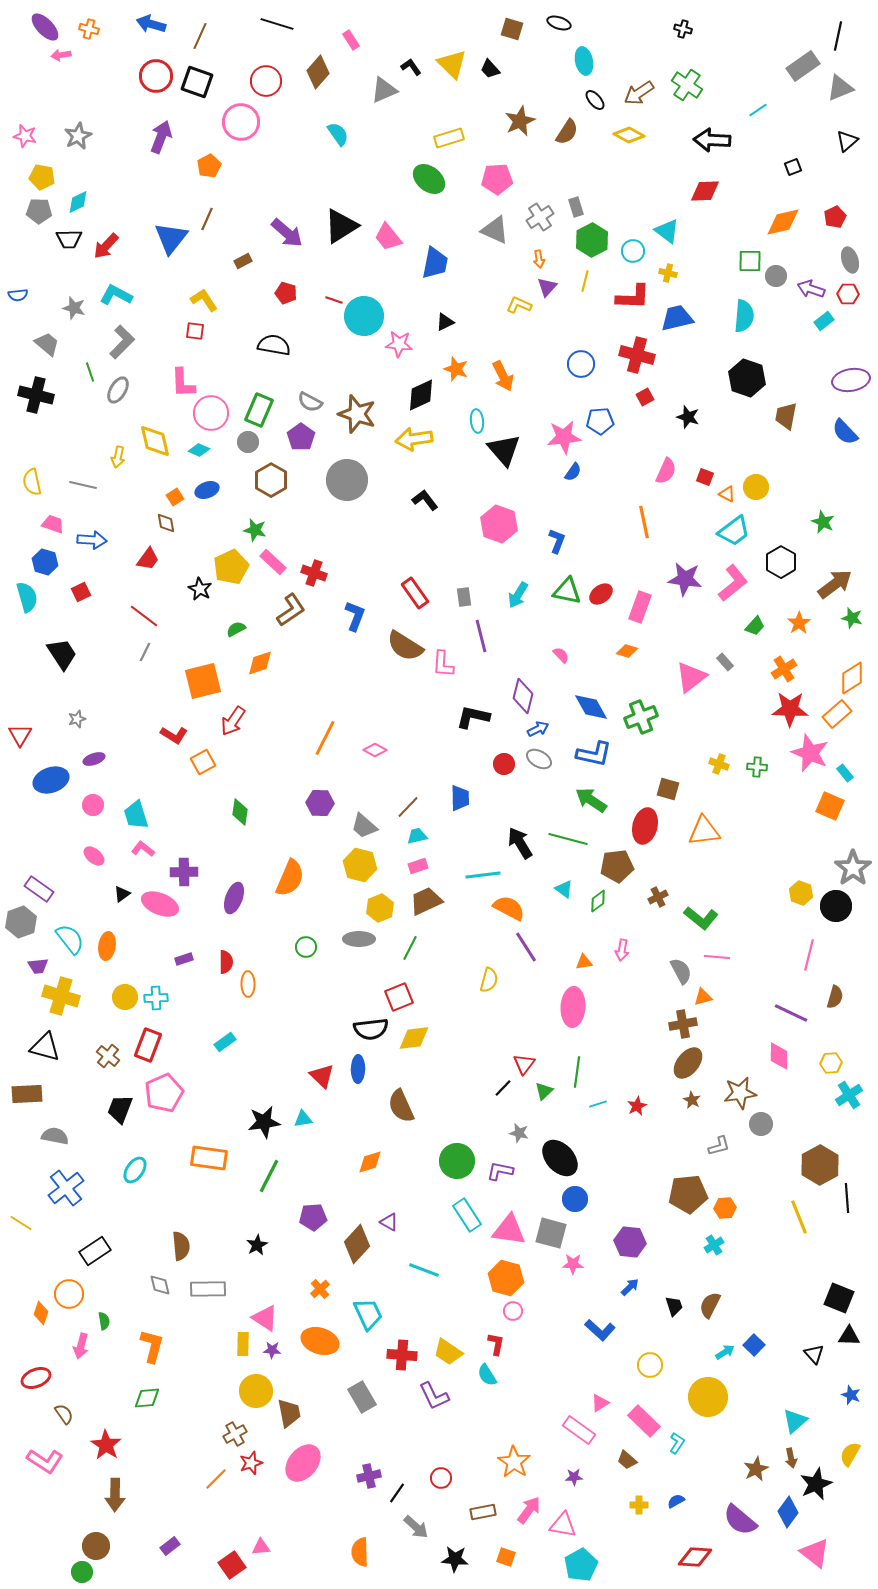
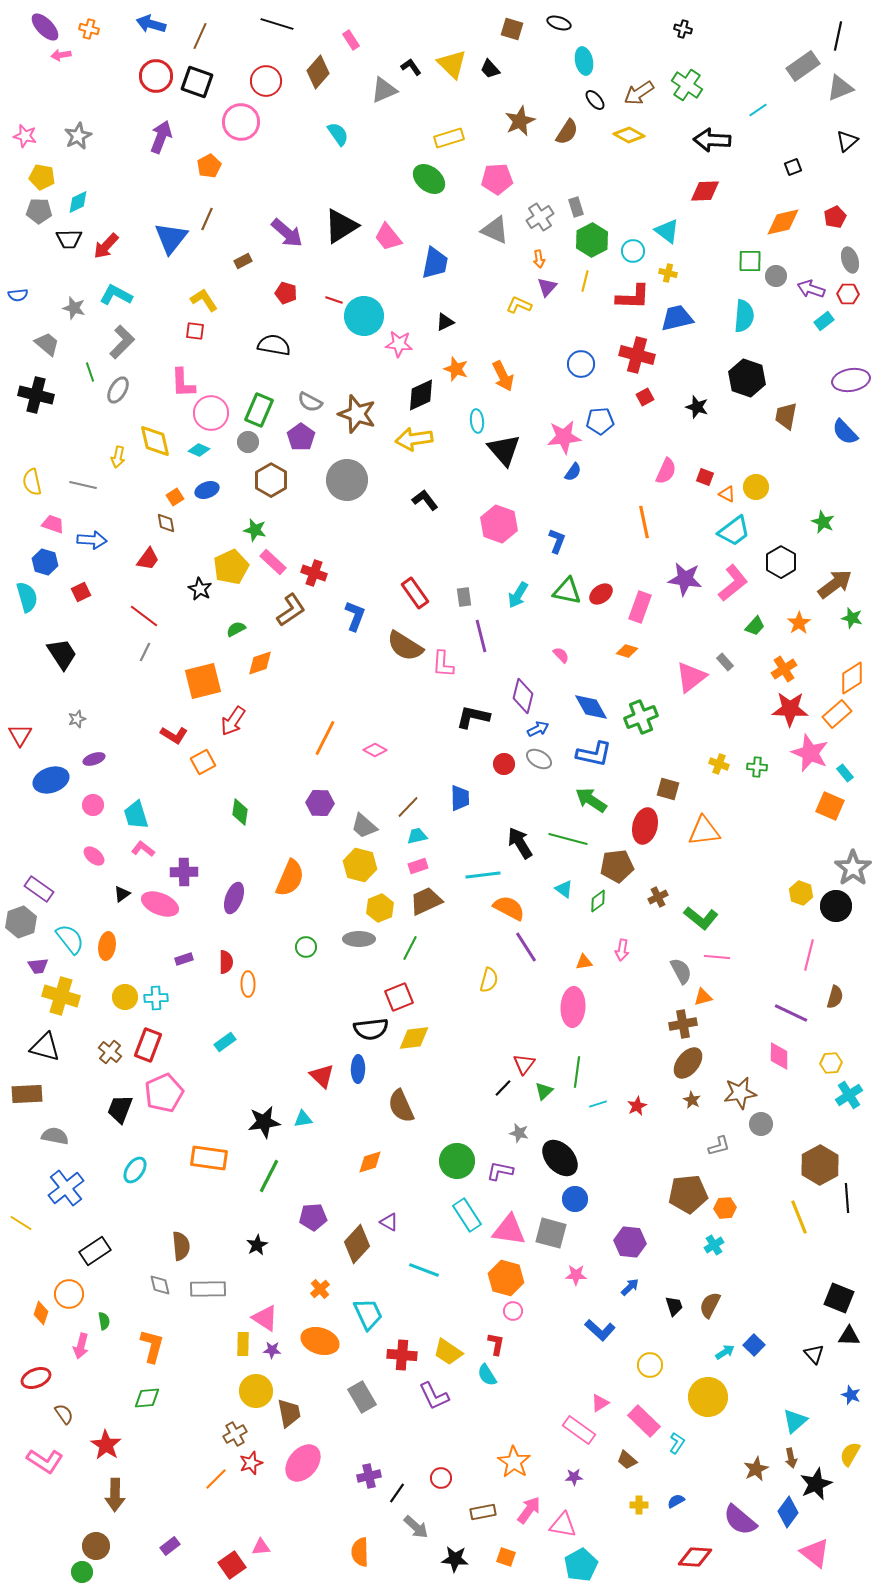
black star at (688, 417): moved 9 px right, 10 px up
brown cross at (108, 1056): moved 2 px right, 4 px up
pink star at (573, 1264): moved 3 px right, 11 px down
